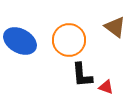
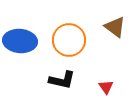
blue ellipse: rotated 24 degrees counterclockwise
black L-shape: moved 20 px left, 5 px down; rotated 72 degrees counterclockwise
red triangle: rotated 35 degrees clockwise
